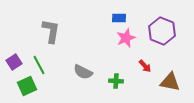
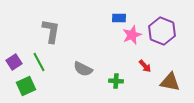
pink star: moved 6 px right, 3 px up
green line: moved 3 px up
gray semicircle: moved 3 px up
green square: moved 1 px left
